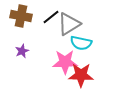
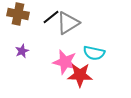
brown cross: moved 3 px left, 2 px up
gray triangle: moved 1 px left, 1 px up
cyan semicircle: moved 13 px right, 10 px down
pink star: rotated 15 degrees clockwise
red star: moved 1 px left
